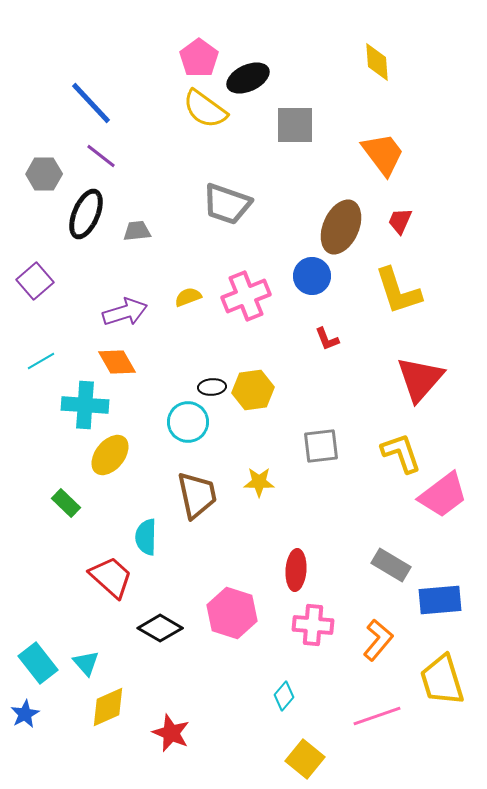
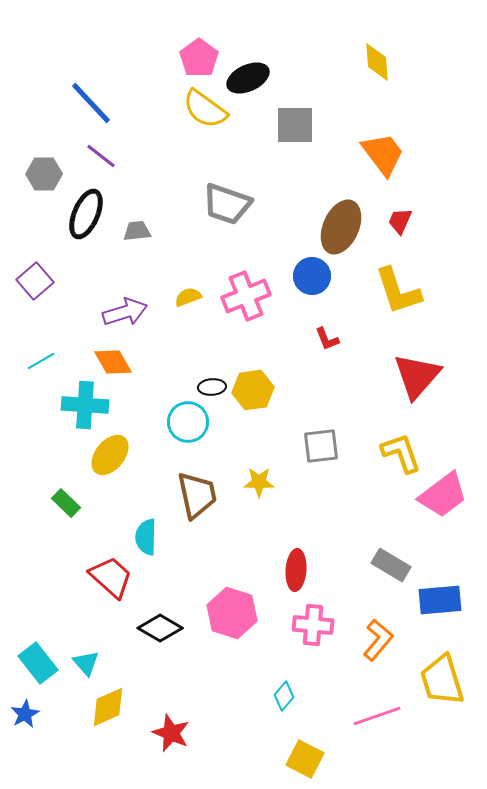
orange diamond at (117, 362): moved 4 px left
red triangle at (420, 379): moved 3 px left, 3 px up
yellow square at (305, 759): rotated 12 degrees counterclockwise
